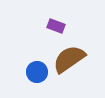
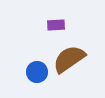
purple rectangle: moved 1 px up; rotated 24 degrees counterclockwise
